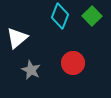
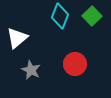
red circle: moved 2 px right, 1 px down
